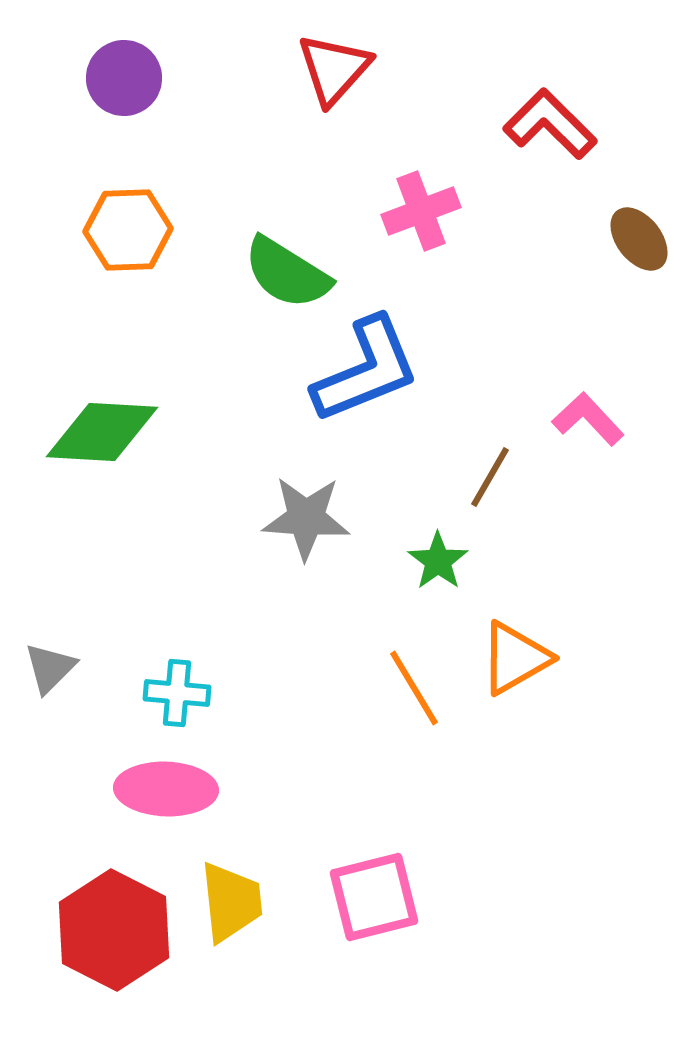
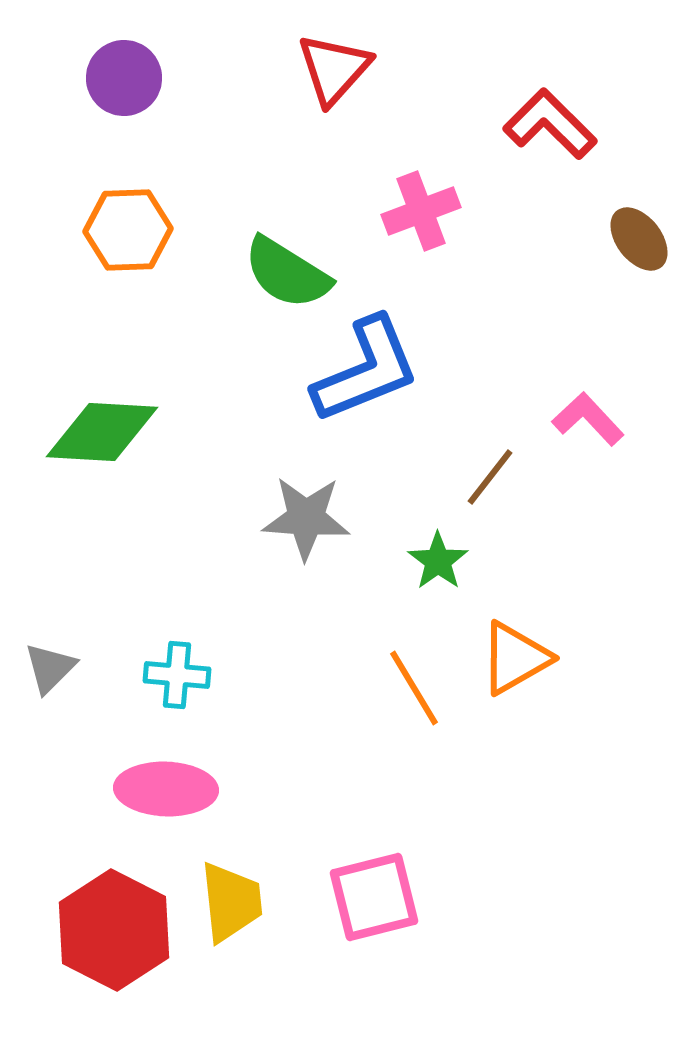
brown line: rotated 8 degrees clockwise
cyan cross: moved 18 px up
